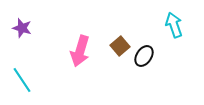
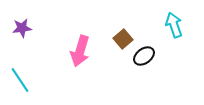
purple star: rotated 24 degrees counterclockwise
brown square: moved 3 px right, 7 px up
black ellipse: rotated 20 degrees clockwise
cyan line: moved 2 px left
